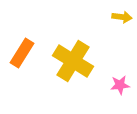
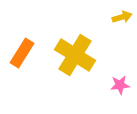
yellow arrow: rotated 24 degrees counterclockwise
yellow cross: moved 2 px right, 6 px up
